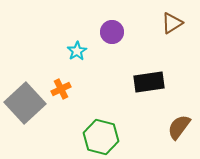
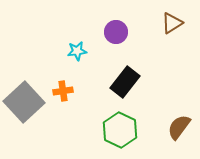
purple circle: moved 4 px right
cyan star: rotated 24 degrees clockwise
black rectangle: moved 24 px left; rotated 44 degrees counterclockwise
orange cross: moved 2 px right, 2 px down; rotated 18 degrees clockwise
gray square: moved 1 px left, 1 px up
green hexagon: moved 19 px right, 7 px up; rotated 12 degrees clockwise
